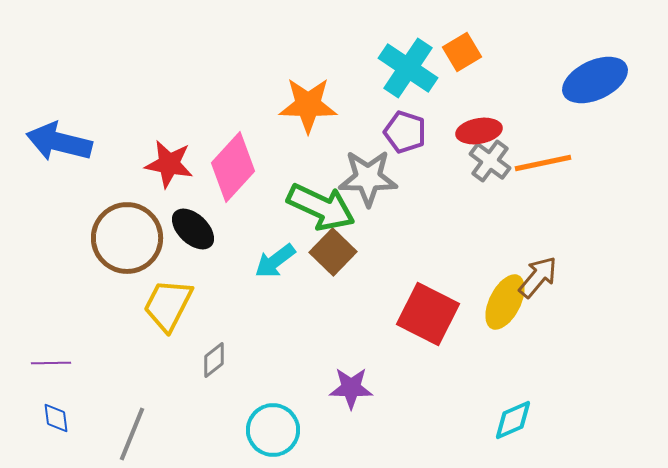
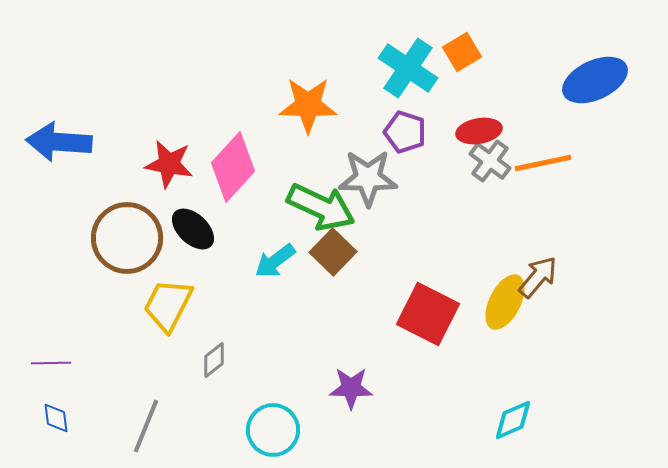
blue arrow: rotated 10 degrees counterclockwise
gray line: moved 14 px right, 8 px up
